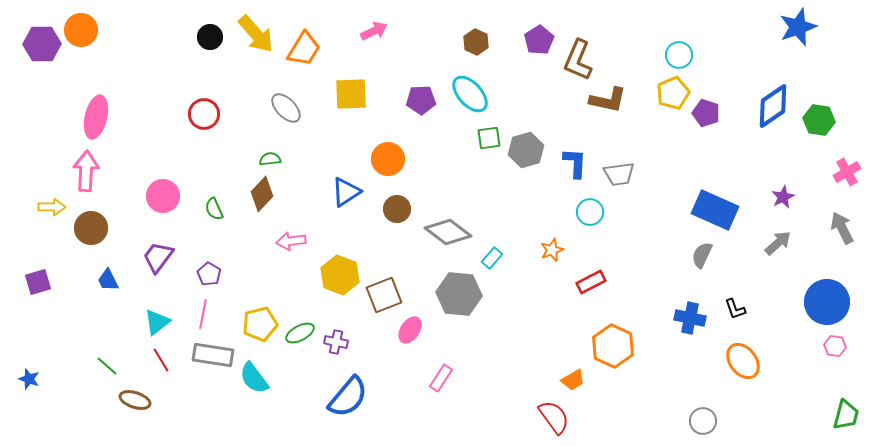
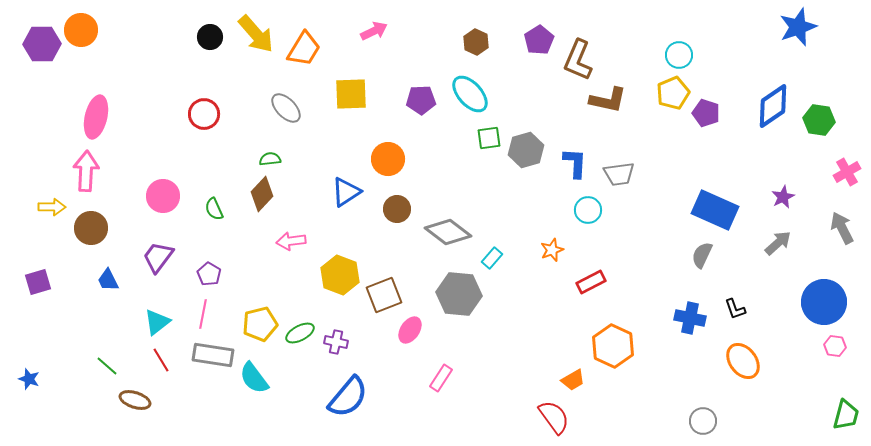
cyan circle at (590, 212): moved 2 px left, 2 px up
blue circle at (827, 302): moved 3 px left
